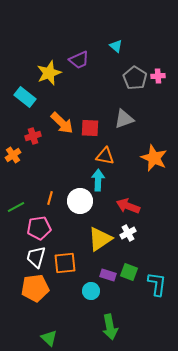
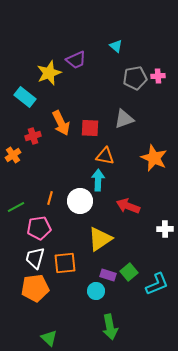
purple trapezoid: moved 3 px left
gray pentagon: rotated 30 degrees clockwise
orange arrow: moved 1 px left; rotated 20 degrees clockwise
white cross: moved 37 px right, 4 px up; rotated 28 degrees clockwise
white trapezoid: moved 1 px left, 1 px down
green square: rotated 30 degrees clockwise
cyan L-shape: rotated 60 degrees clockwise
cyan circle: moved 5 px right
